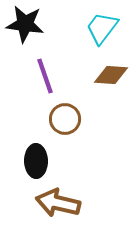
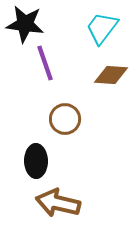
purple line: moved 13 px up
